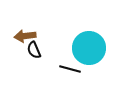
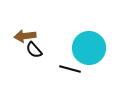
black semicircle: rotated 18 degrees counterclockwise
